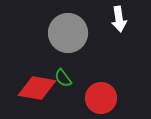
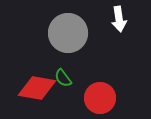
red circle: moved 1 px left
